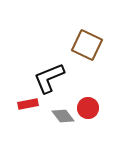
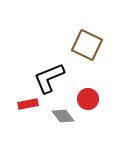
red circle: moved 9 px up
